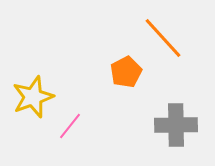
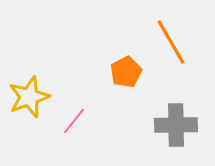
orange line: moved 8 px right, 4 px down; rotated 12 degrees clockwise
yellow star: moved 4 px left
pink line: moved 4 px right, 5 px up
